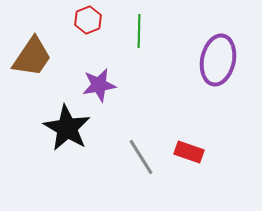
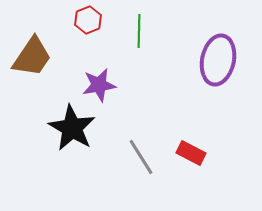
black star: moved 5 px right
red rectangle: moved 2 px right, 1 px down; rotated 8 degrees clockwise
